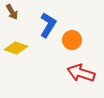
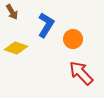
blue L-shape: moved 2 px left
orange circle: moved 1 px right, 1 px up
red arrow: rotated 28 degrees clockwise
